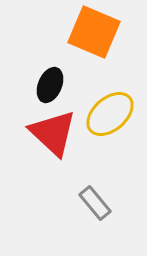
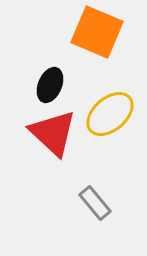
orange square: moved 3 px right
